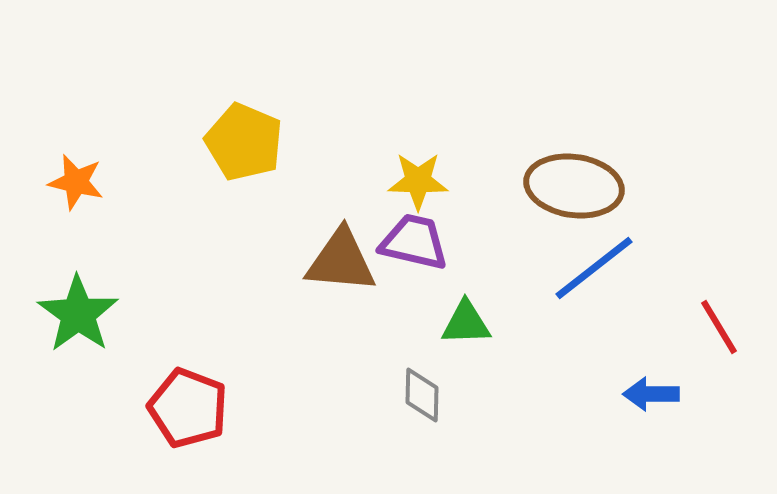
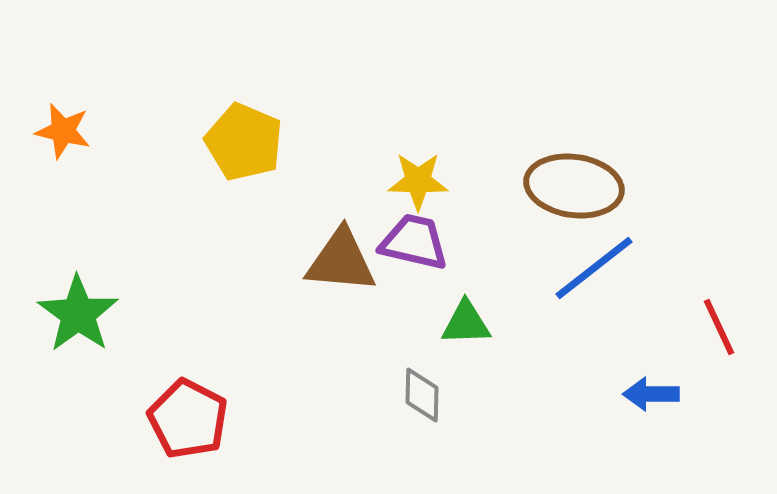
orange star: moved 13 px left, 51 px up
red line: rotated 6 degrees clockwise
red pentagon: moved 11 px down; rotated 6 degrees clockwise
